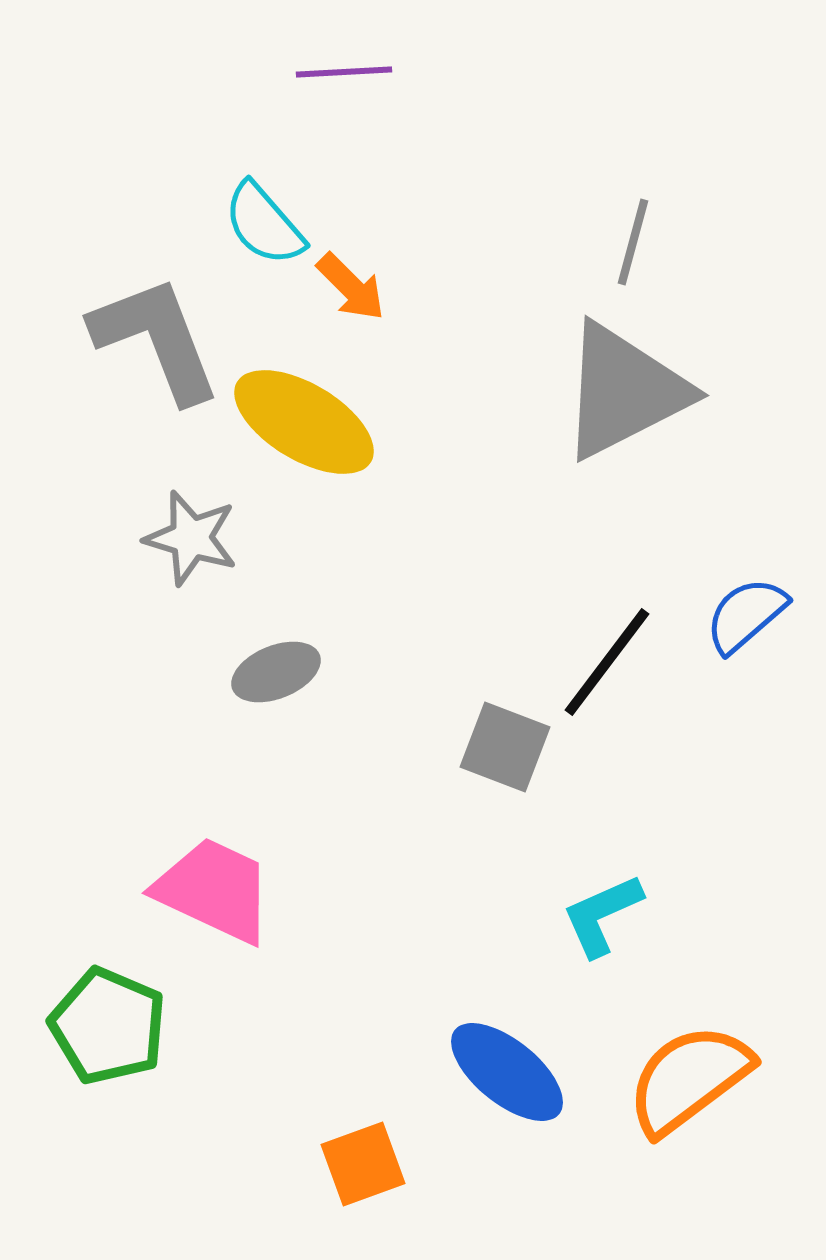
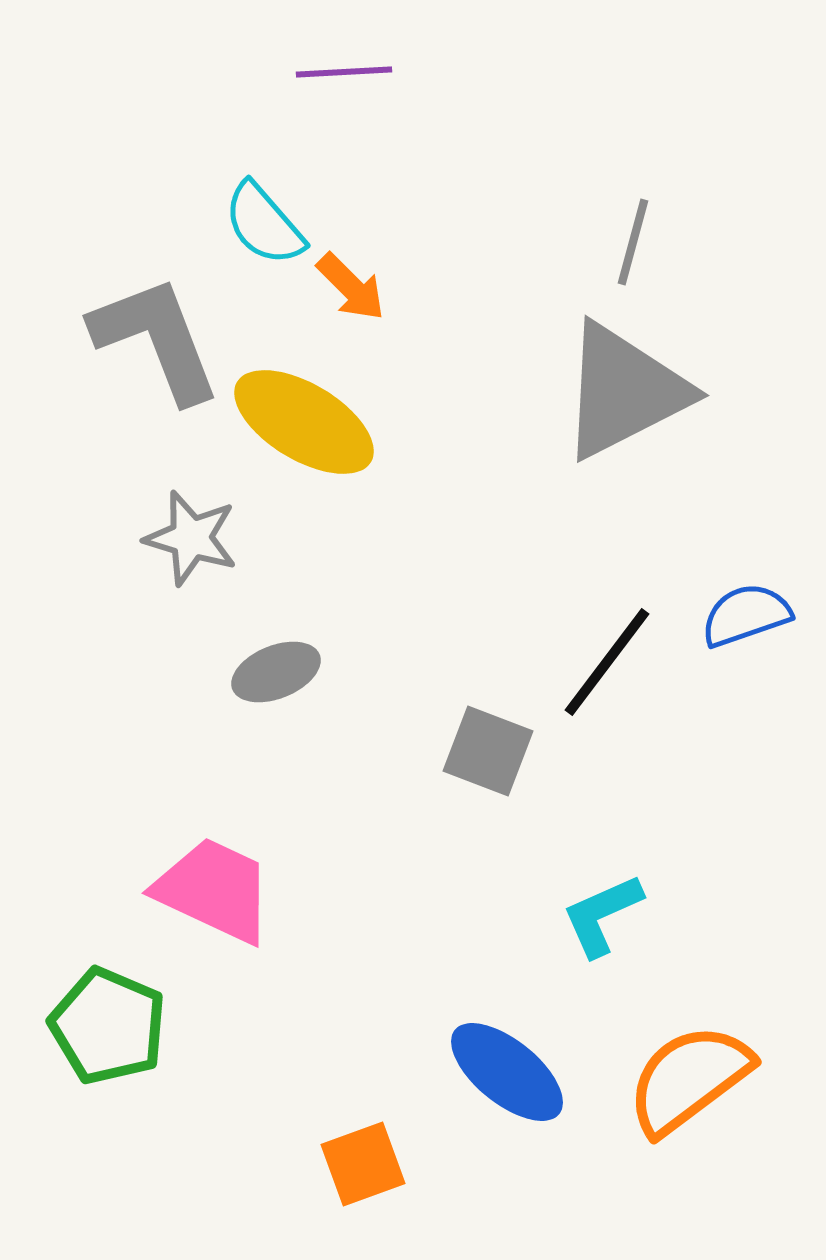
blue semicircle: rotated 22 degrees clockwise
gray square: moved 17 px left, 4 px down
